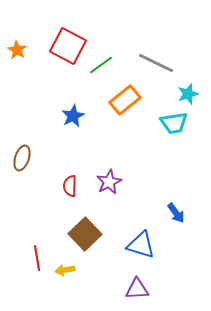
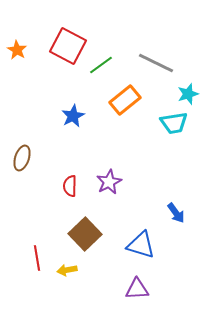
yellow arrow: moved 2 px right
